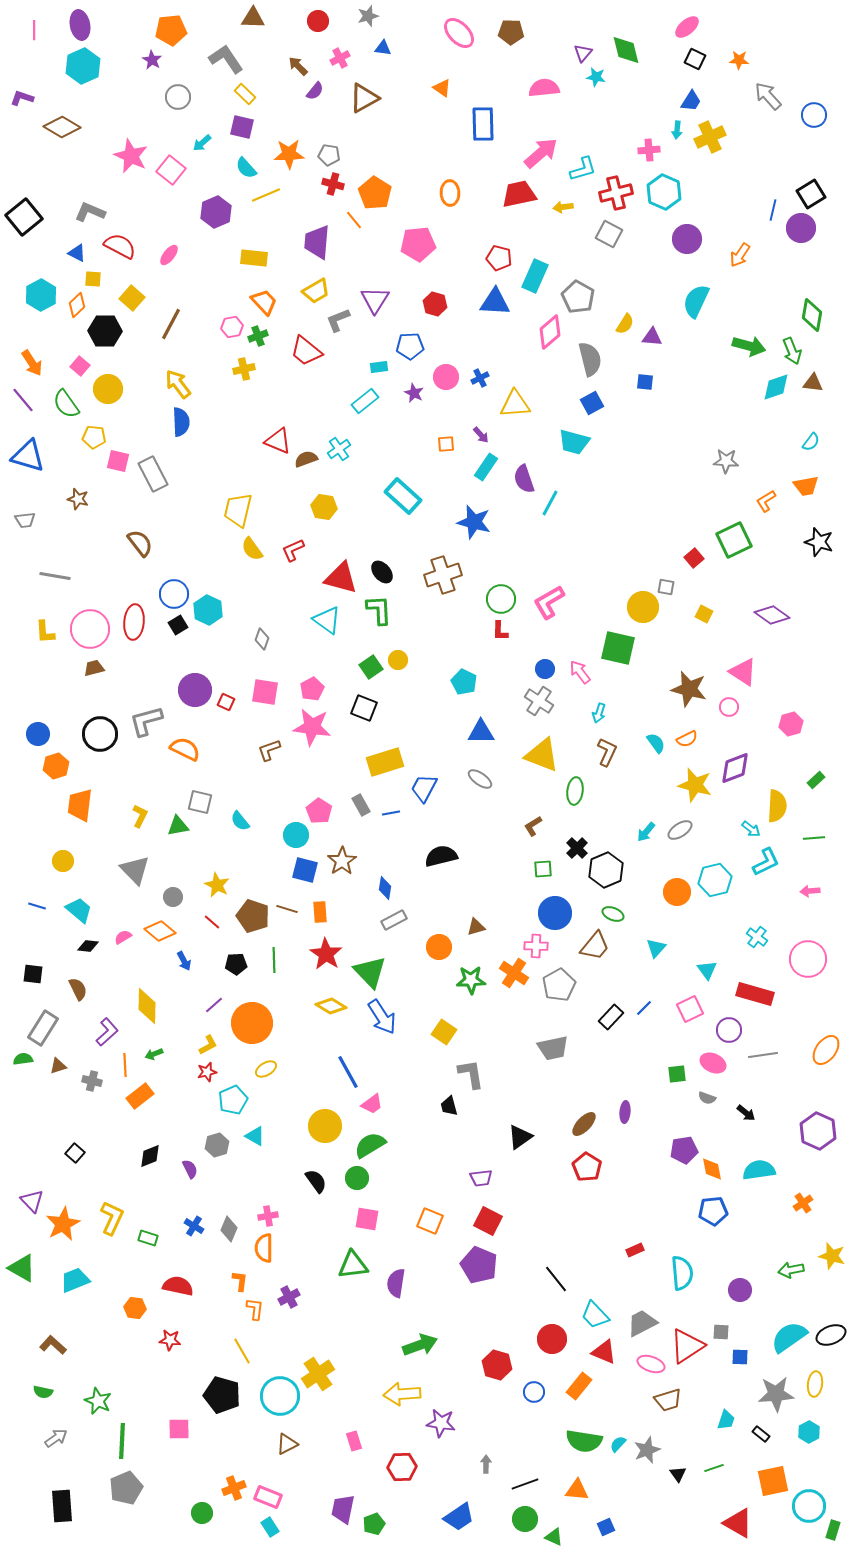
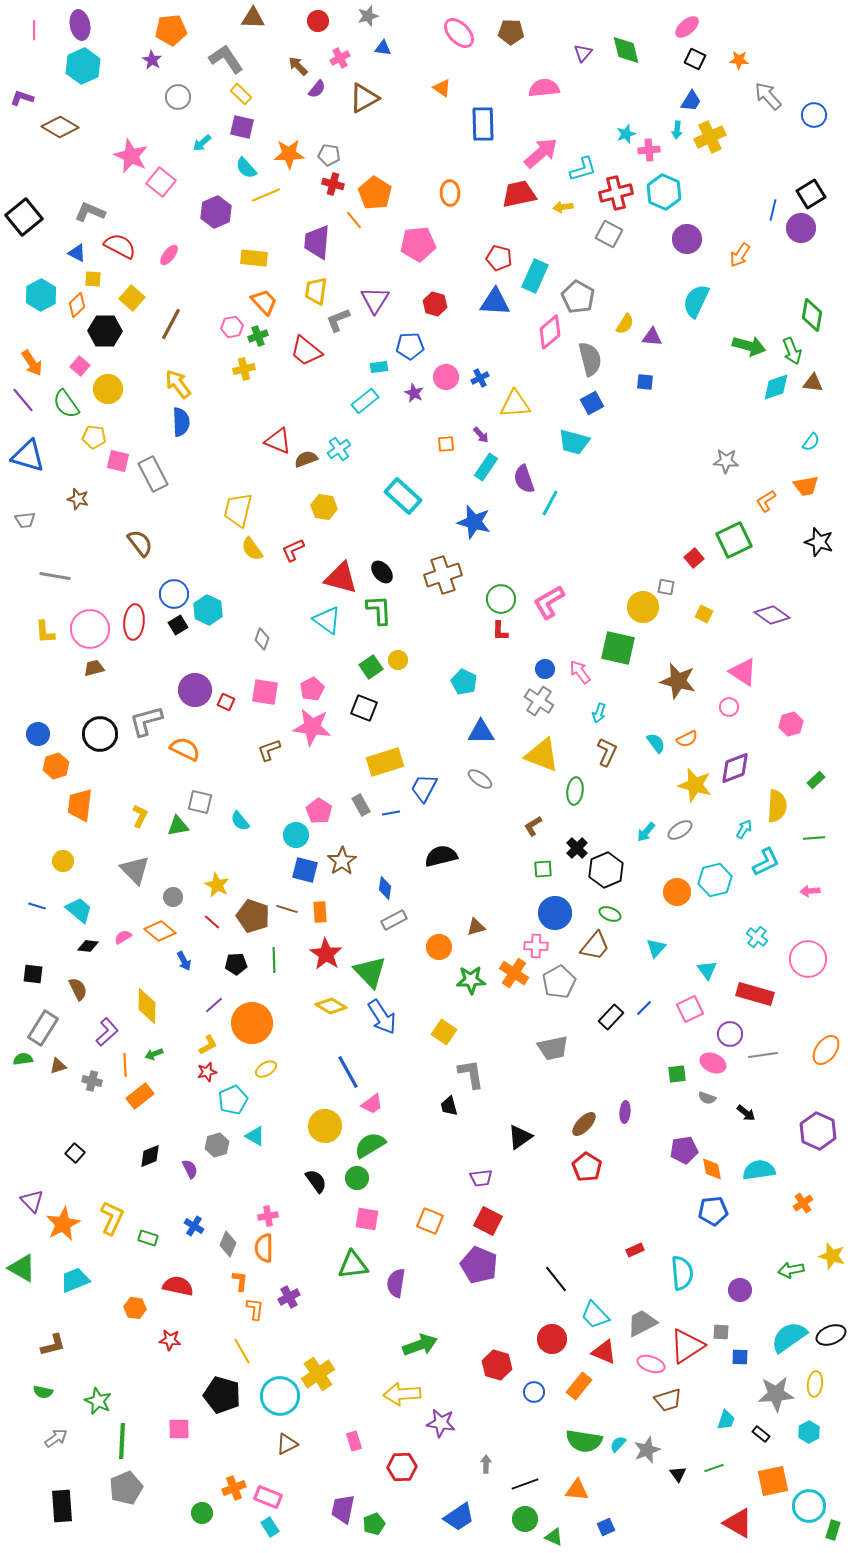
cyan star at (596, 77): moved 30 px right, 57 px down; rotated 30 degrees counterclockwise
purple semicircle at (315, 91): moved 2 px right, 2 px up
yellow rectangle at (245, 94): moved 4 px left
brown diamond at (62, 127): moved 2 px left
pink square at (171, 170): moved 10 px left, 12 px down
yellow trapezoid at (316, 291): rotated 128 degrees clockwise
brown star at (689, 689): moved 11 px left, 8 px up
cyan arrow at (751, 829): moved 7 px left; rotated 96 degrees counterclockwise
green ellipse at (613, 914): moved 3 px left
gray pentagon at (559, 985): moved 3 px up
purple circle at (729, 1030): moved 1 px right, 4 px down
gray diamond at (229, 1229): moved 1 px left, 15 px down
brown L-shape at (53, 1345): rotated 124 degrees clockwise
